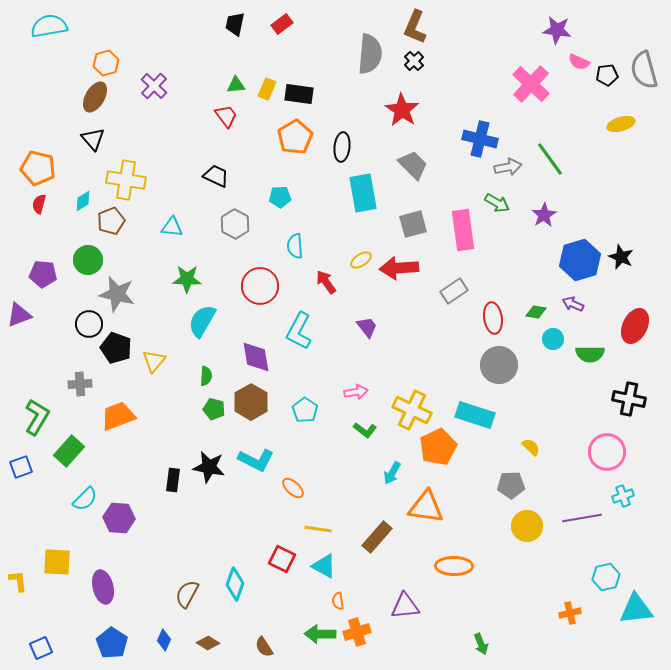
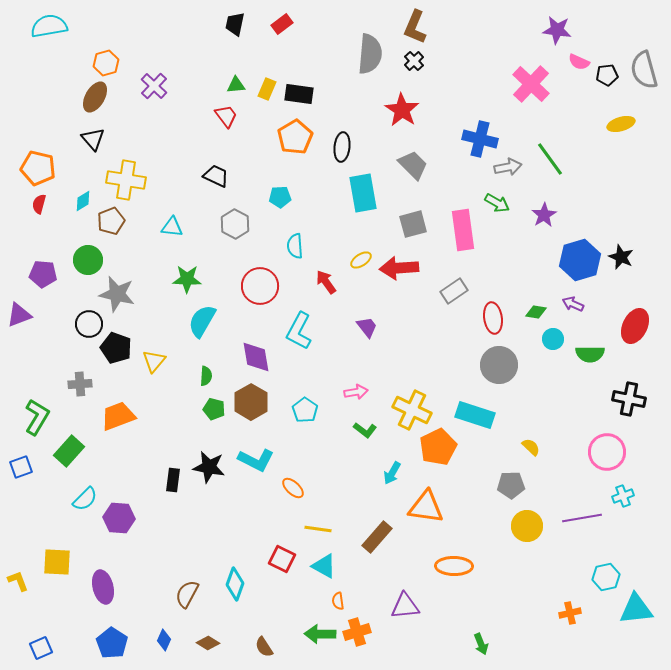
yellow L-shape at (18, 581): rotated 15 degrees counterclockwise
